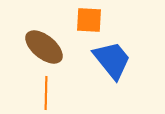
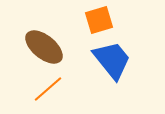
orange square: moved 10 px right; rotated 20 degrees counterclockwise
orange line: moved 2 px right, 4 px up; rotated 48 degrees clockwise
